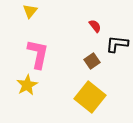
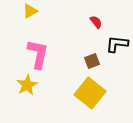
yellow triangle: rotated 21 degrees clockwise
red semicircle: moved 1 px right, 4 px up
brown square: rotated 14 degrees clockwise
yellow square: moved 4 px up
